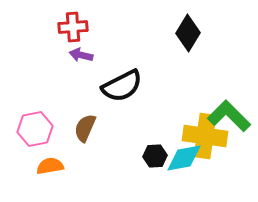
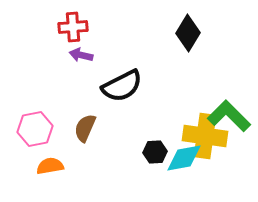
black hexagon: moved 4 px up
